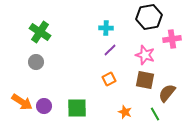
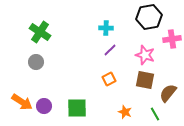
brown semicircle: moved 1 px right
